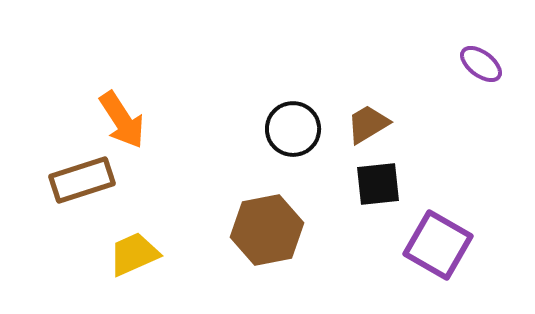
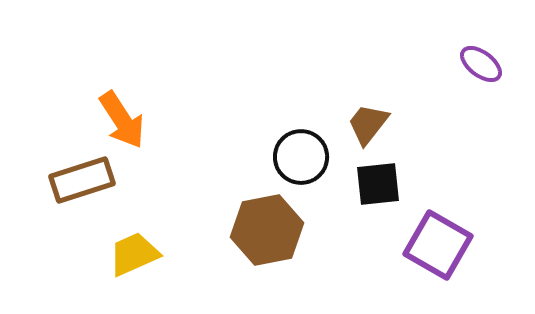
brown trapezoid: rotated 21 degrees counterclockwise
black circle: moved 8 px right, 28 px down
